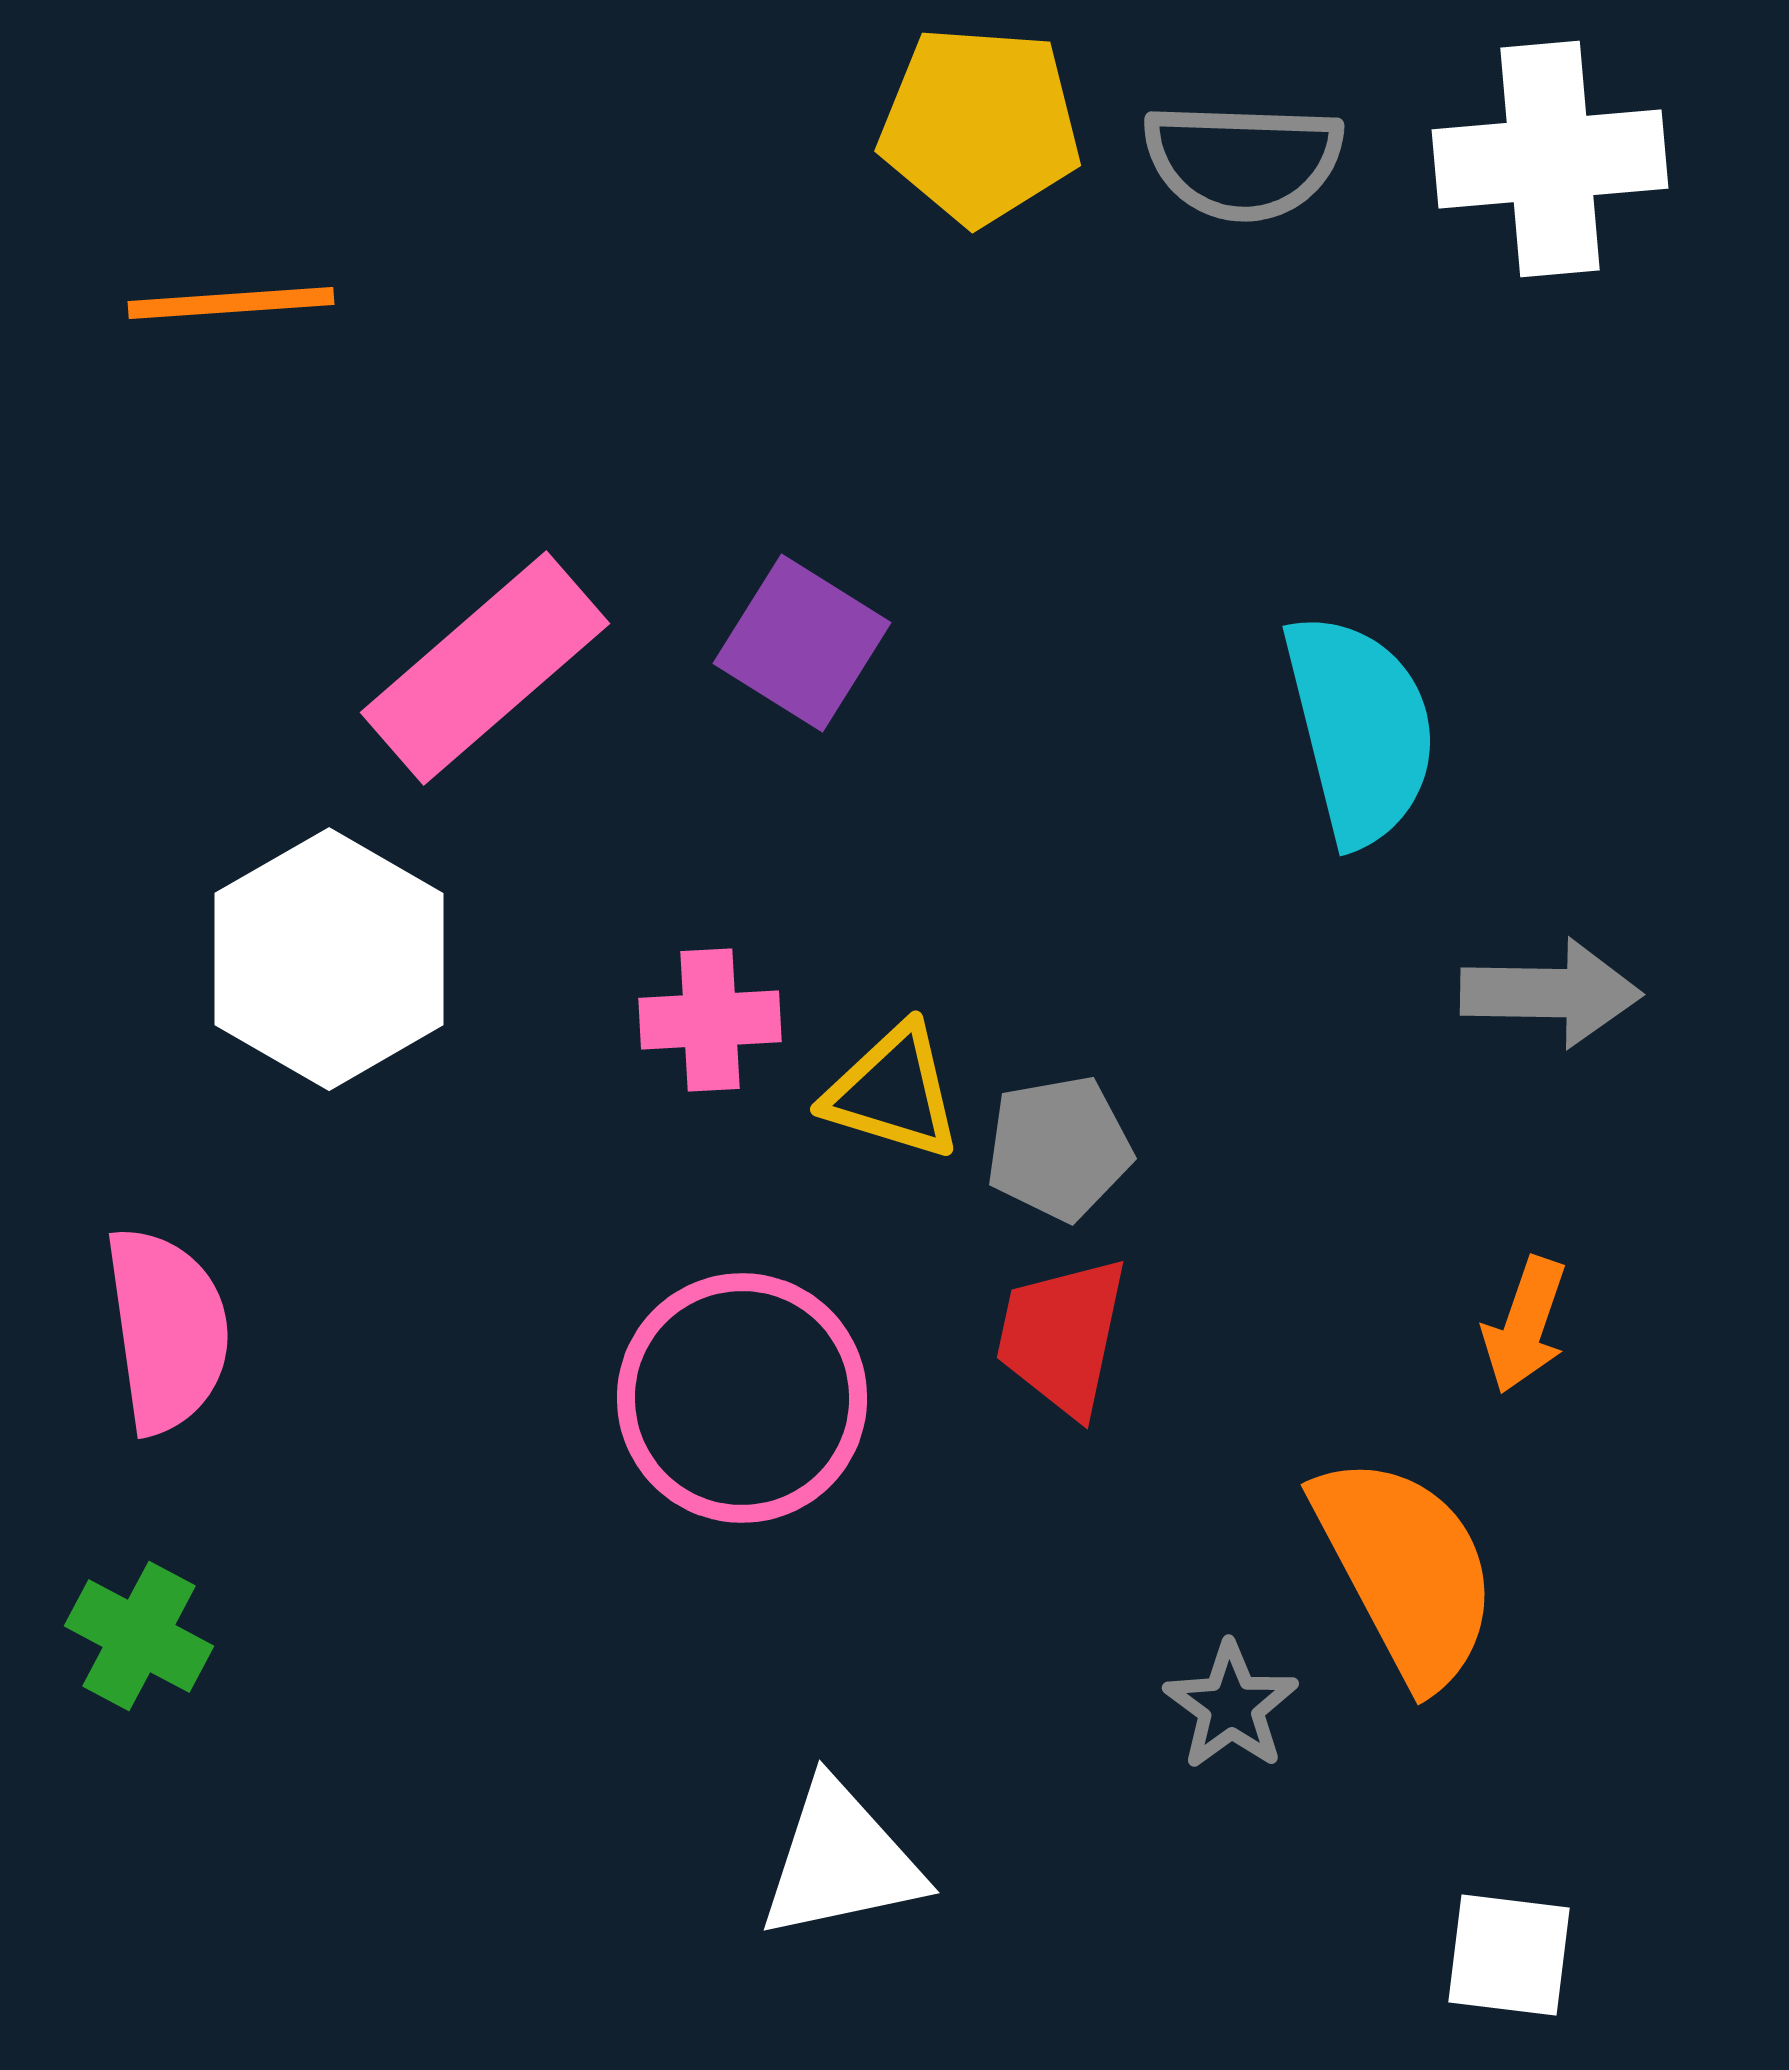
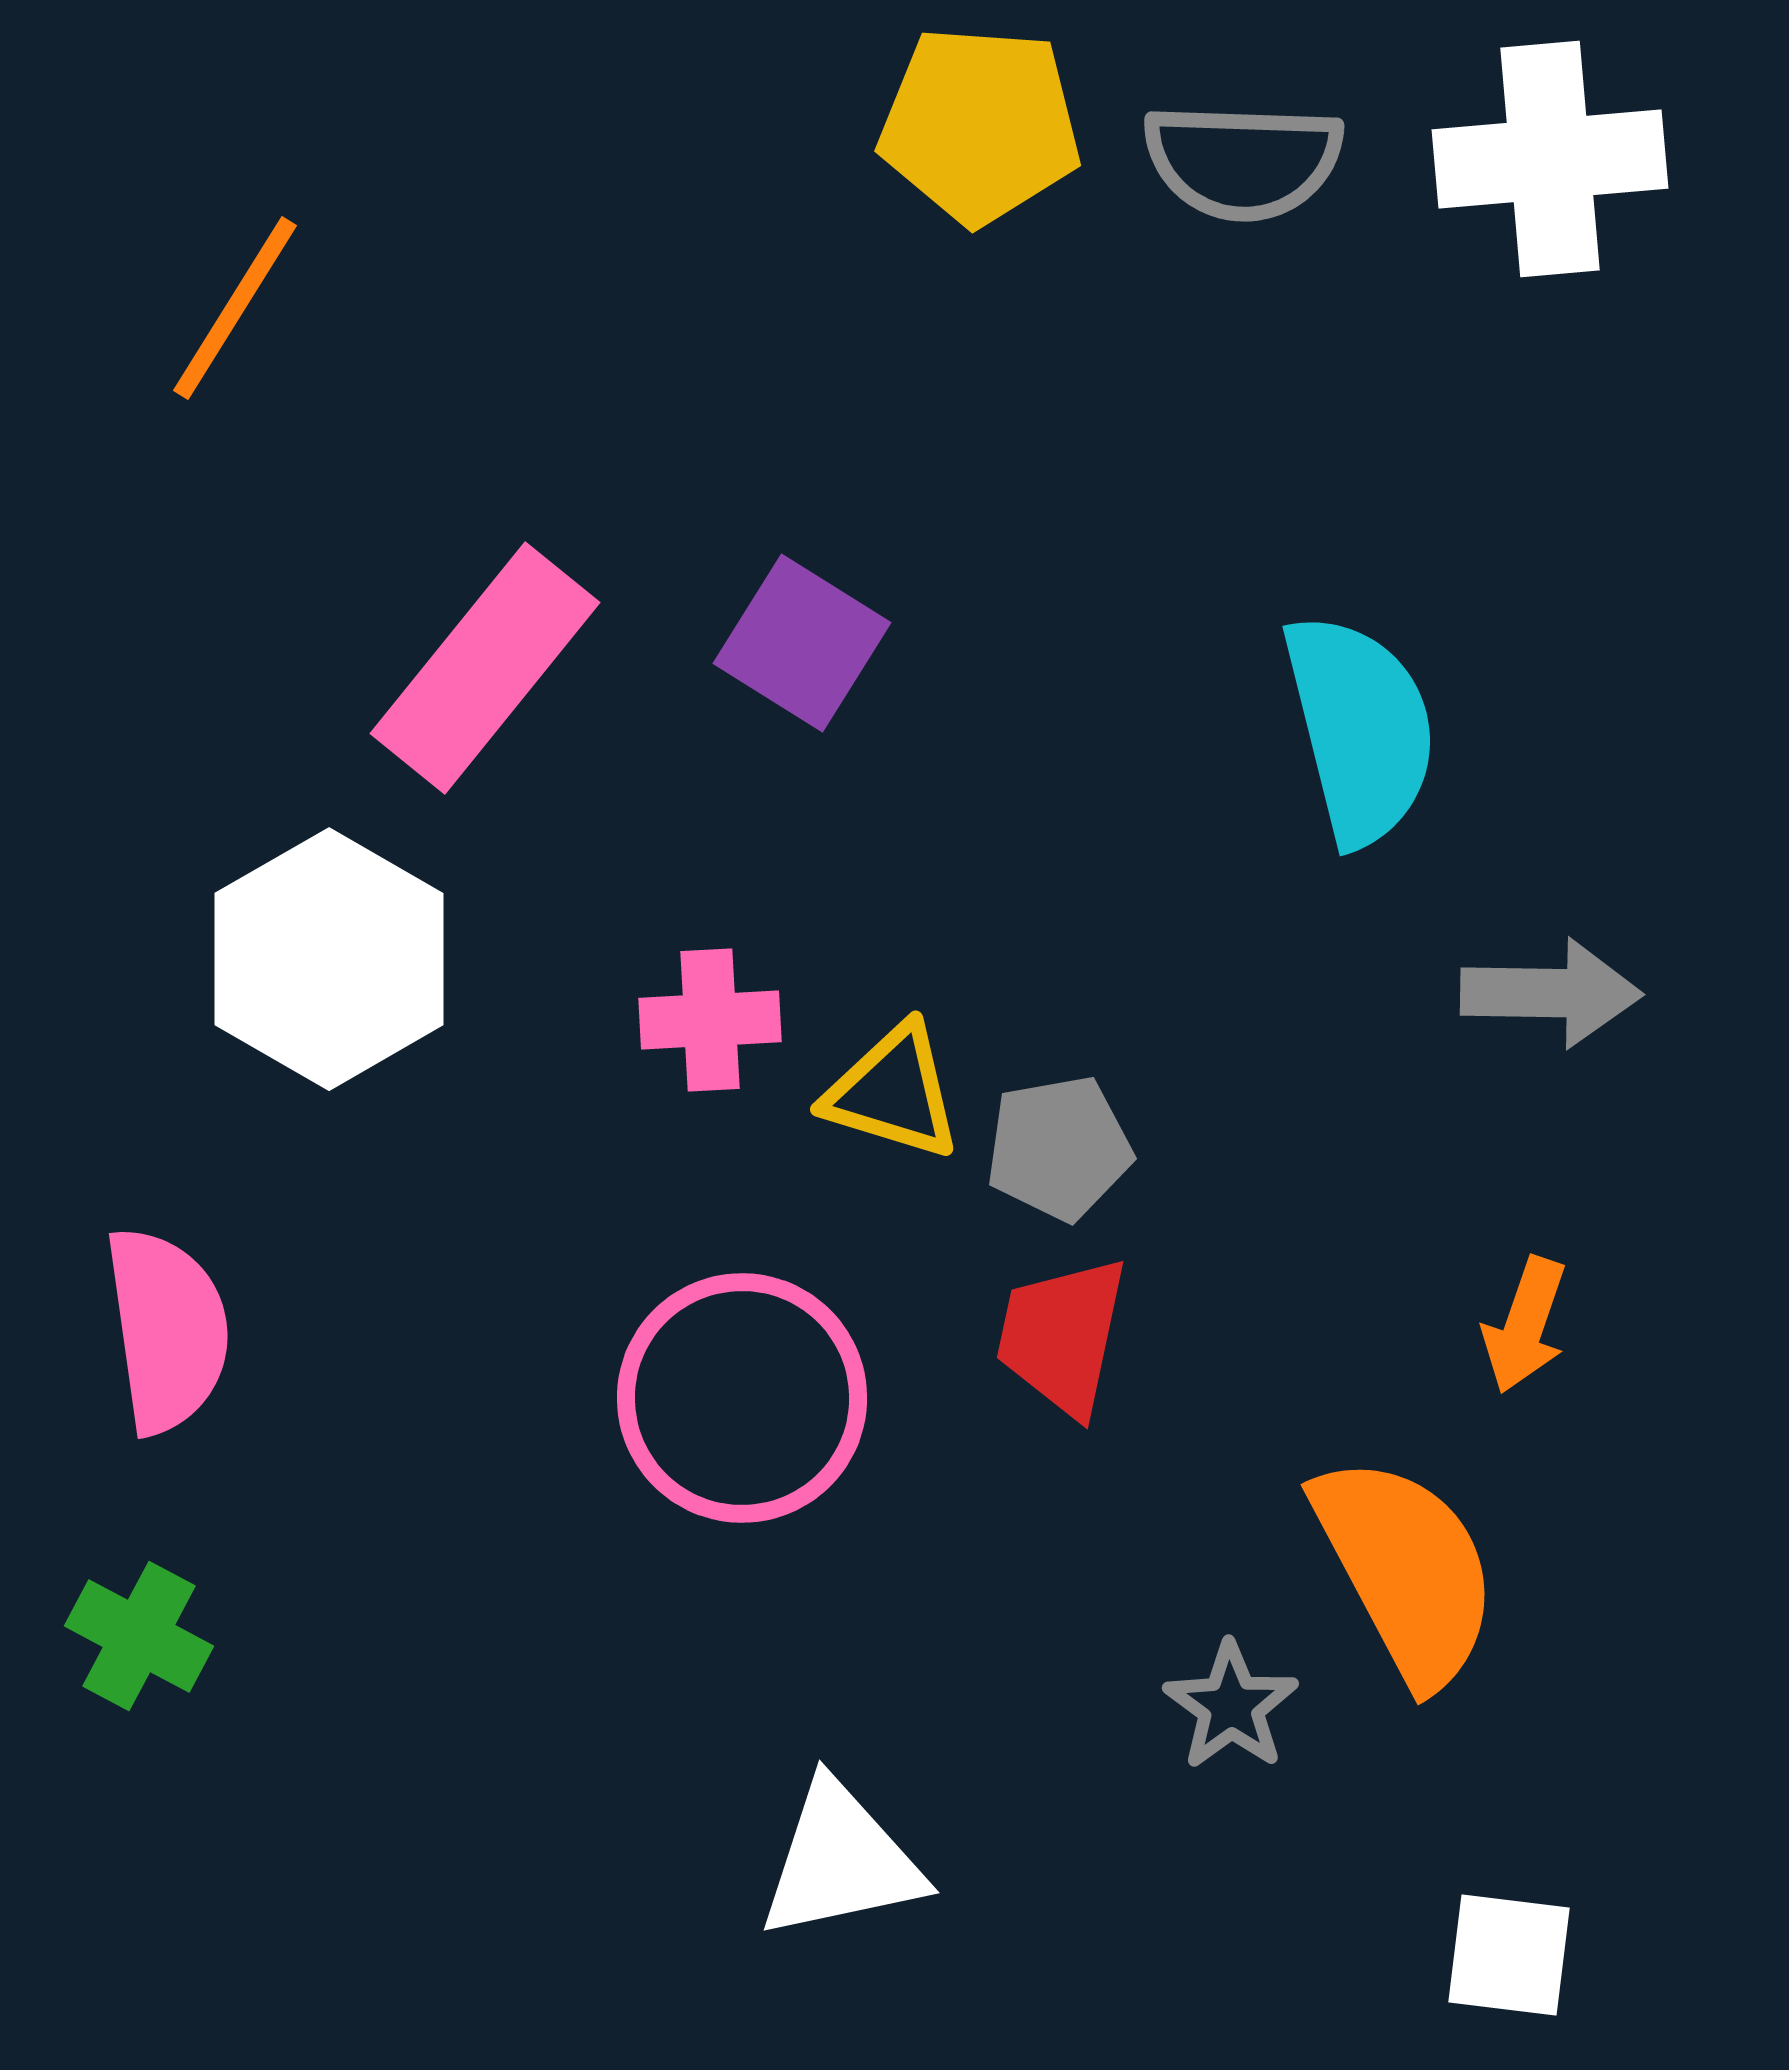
orange line: moved 4 px right, 5 px down; rotated 54 degrees counterclockwise
pink rectangle: rotated 10 degrees counterclockwise
